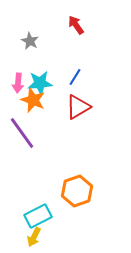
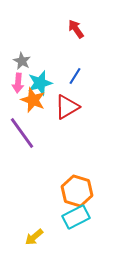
red arrow: moved 4 px down
gray star: moved 8 px left, 20 px down
blue line: moved 1 px up
cyan star: rotated 10 degrees counterclockwise
red triangle: moved 11 px left
orange hexagon: rotated 24 degrees counterclockwise
cyan rectangle: moved 38 px right, 1 px down
yellow arrow: rotated 24 degrees clockwise
